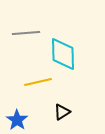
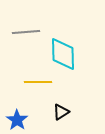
gray line: moved 1 px up
yellow line: rotated 12 degrees clockwise
black triangle: moved 1 px left
